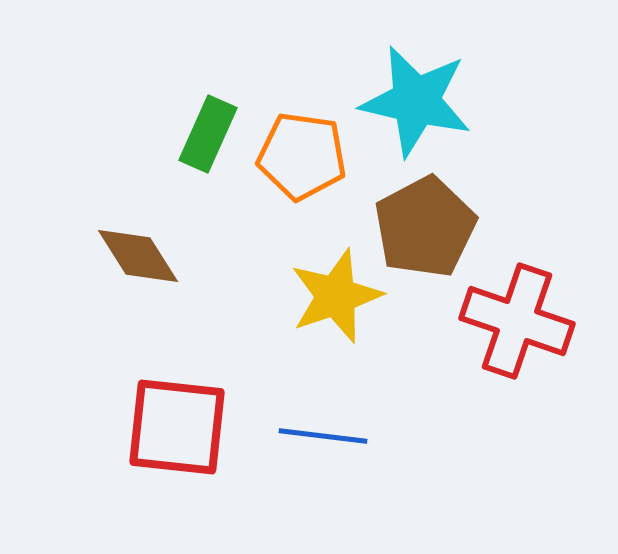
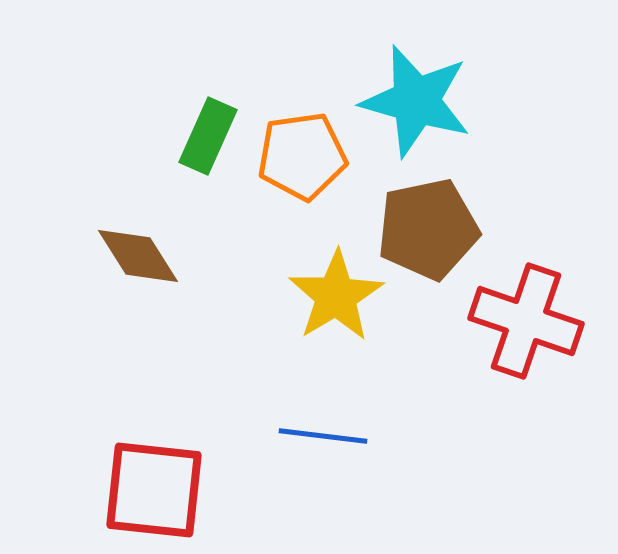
cyan star: rotated 3 degrees clockwise
green rectangle: moved 2 px down
orange pentagon: rotated 16 degrees counterclockwise
brown pentagon: moved 3 px right, 2 px down; rotated 16 degrees clockwise
yellow star: rotated 12 degrees counterclockwise
red cross: moved 9 px right
red square: moved 23 px left, 63 px down
